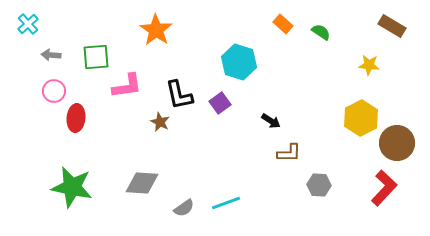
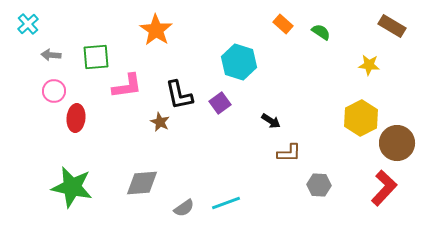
gray diamond: rotated 8 degrees counterclockwise
